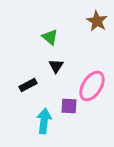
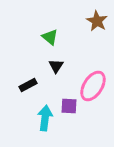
pink ellipse: moved 1 px right
cyan arrow: moved 1 px right, 3 px up
